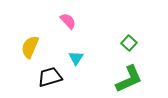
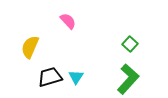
green square: moved 1 px right, 1 px down
cyan triangle: moved 19 px down
green L-shape: moved 1 px left; rotated 24 degrees counterclockwise
